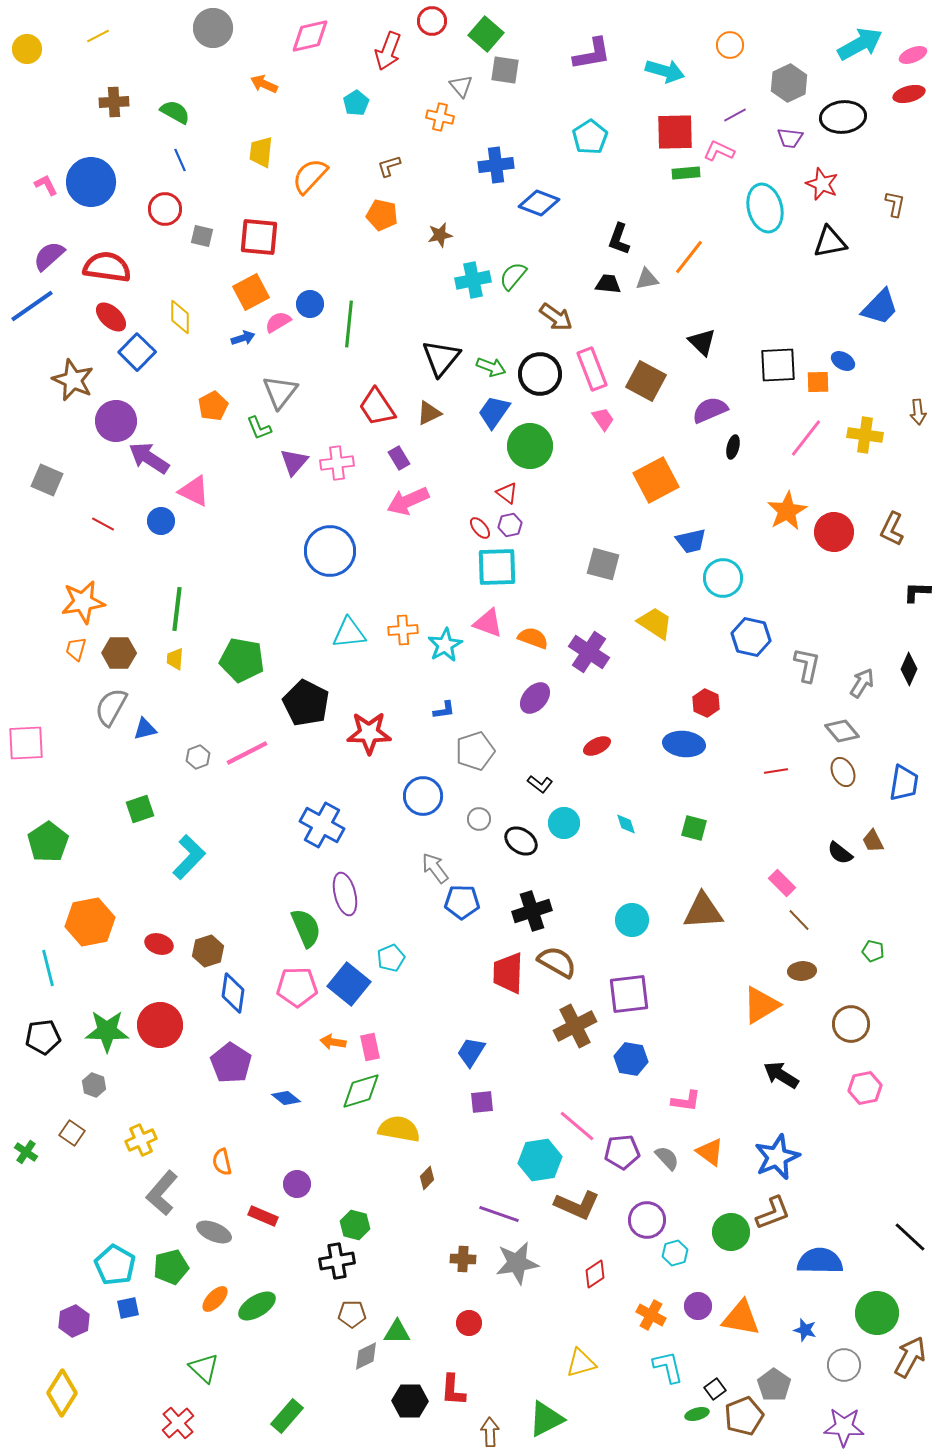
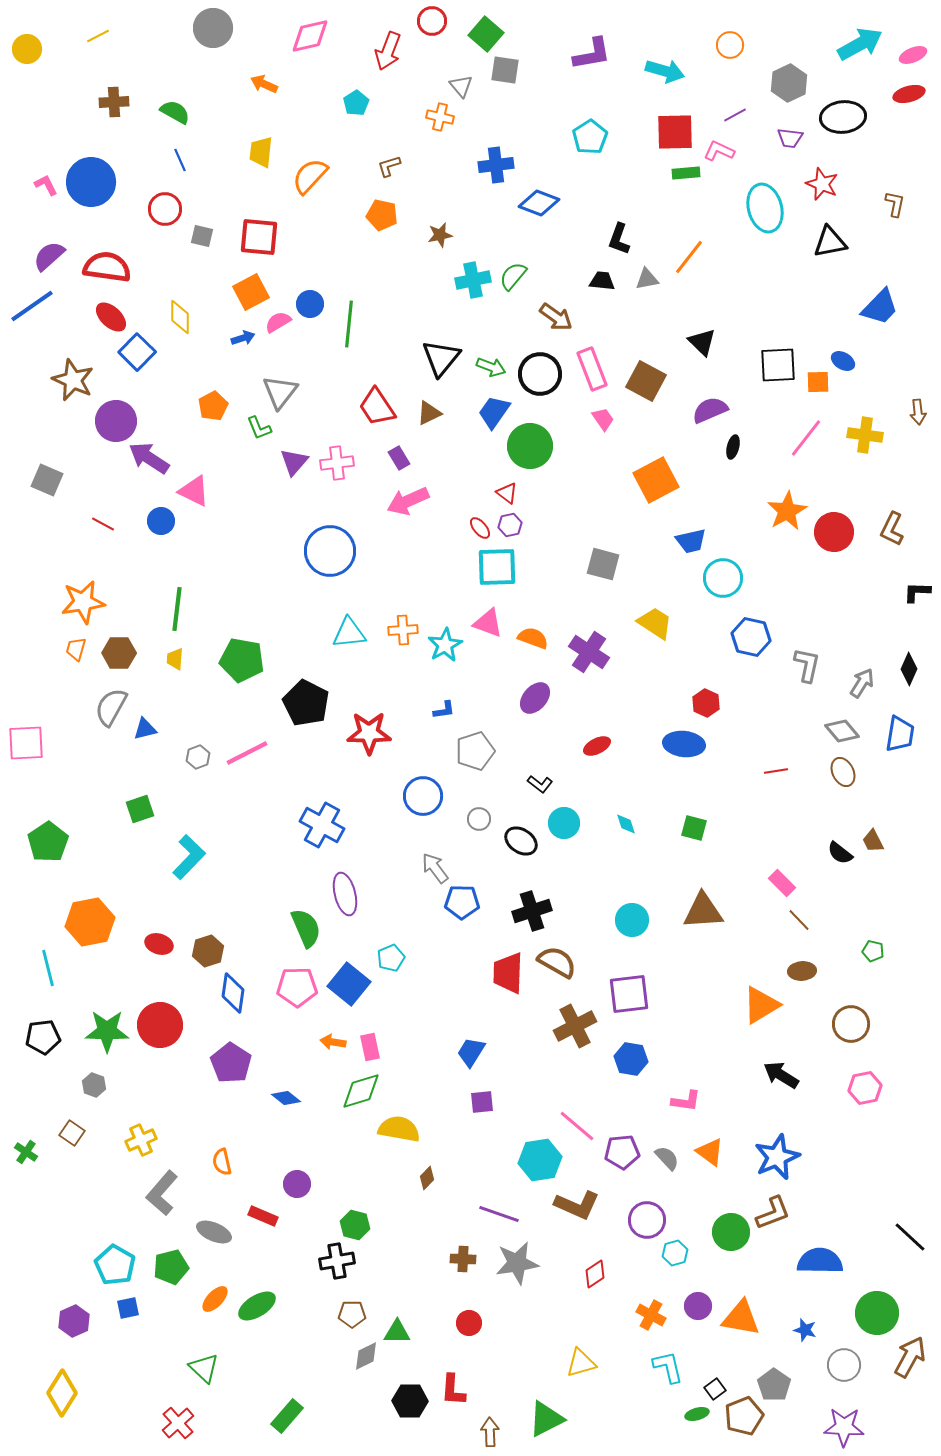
black trapezoid at (608, 284): moved 6 px left, 3 px up
blue trapezoid at (904, 783): moved 4 px left, 49 px up
